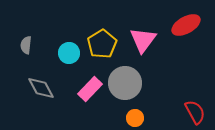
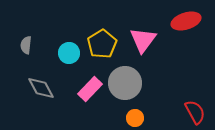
red ellipse: moved 4 px up; rotated 12 degrees clockwise
